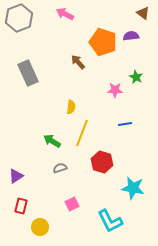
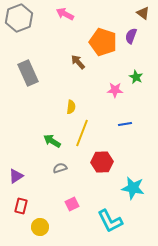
purple semicircle: rotated 63 degrees counterclockwise
red hexagon: rotated 20 degrees counterclockwise
